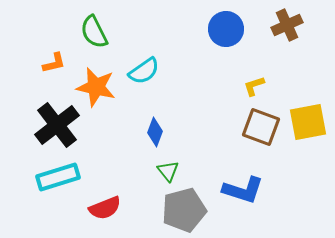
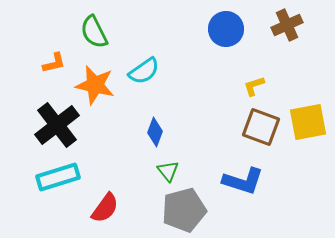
orange star: moved 1 px left, 2 px up
blue L-shape: moved 9 px up
red semicircle: rotated 32 degrees counterclockwise
